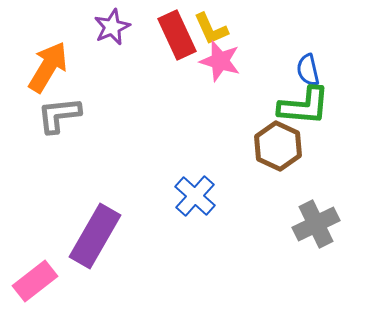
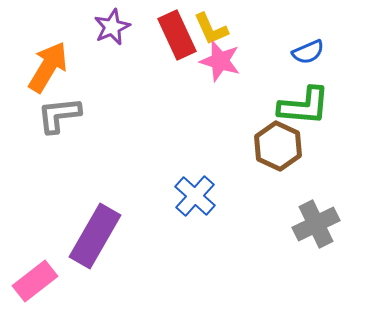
blue semicircle: moved 18 px up; rotated 100 degrees counterclockwise
